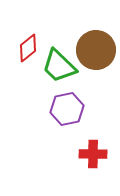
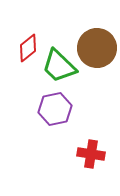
brown circle: moved 1 px right, 2 px up
purple hexagon: moved 12 px left
red cross: moved 2 px left; rotated 8 degrees clockwise
